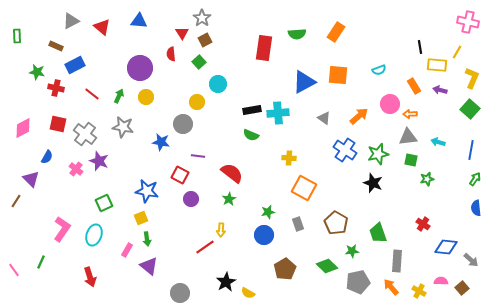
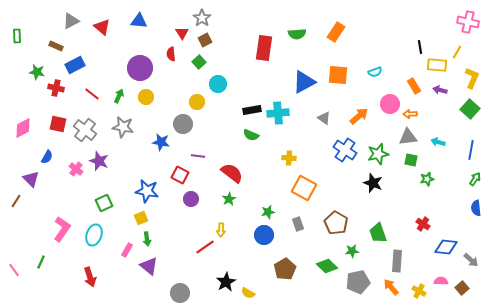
cyan semicircle at (379, 70): moved 4 px left, 2 px down
gray cross at (85, 134): moved 4 px up
